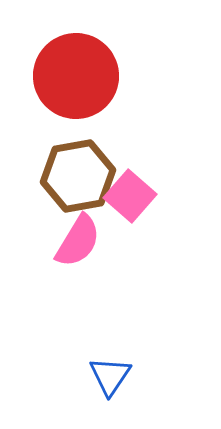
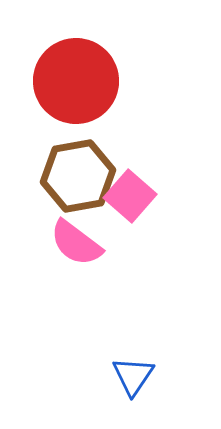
red circle: moved 5 px down
pink semicircle: moved 2 px left, 2 px down; rotated 96 degrees clockwise
blue triangle: moved 23 px right
